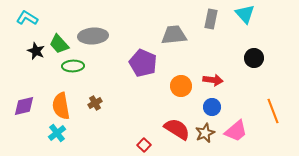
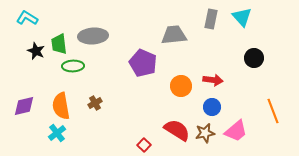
cyan triangle: moved 3 px left, 3 px down
green trapezoid: rotated 35 degrees clockwise
red semicircle: moved 1 px down
brown star: rotated 12 degrees clockwise
